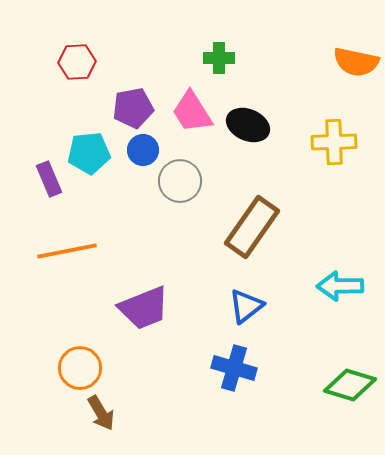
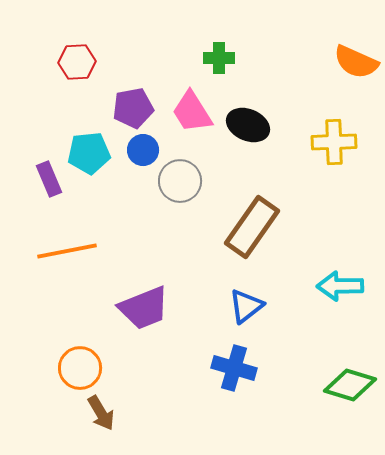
orange semicircle: rotated 12 degrees clockwise
